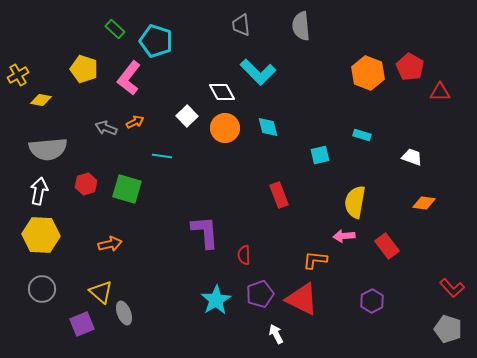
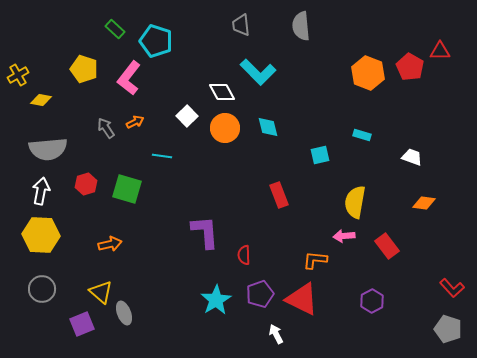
red triangle at (440, 92): moved 41 px up
gray arrow at (106, 128): rotated 35 degrees clockwise
white arrow at (39, 191): moved 2 px right
